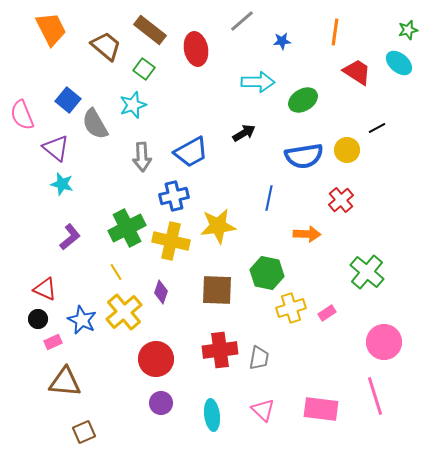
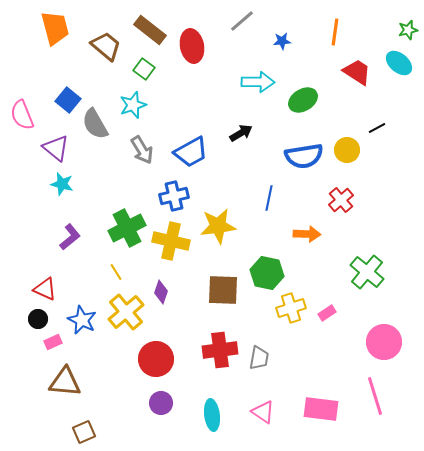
orange trapezoid at (51, 29): moved 4 px right, 1 px up; rotated 12 degrees clockwise
red ellipse at (196, 49): moved 4 px left, 3 px up
black arrow at (244, 133): moved 3 px left
gray arrow at (142, 157): moved 7 px up; rotated 28 degrees counterclockwise
brown square at (217, 290): moved 6 px right
yellow cross at (124, 312): moved 2 px right
pink triangle at (263, 410): moved 2 px down; rotated 10 degrees counterclockwise
